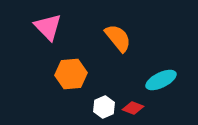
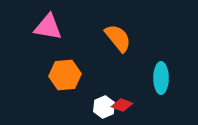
pink triangle: rotated 36 degrees counterclockwise
orange hexagon: moved 6 px left, 1 px down
cyan ellipse: moved 2 px up; rotated 64 degrees counterclockwise
red diamond: moved 11 px left, 3 px up
